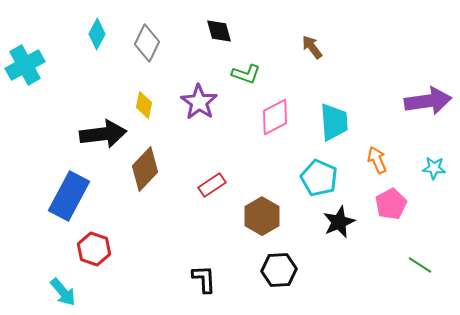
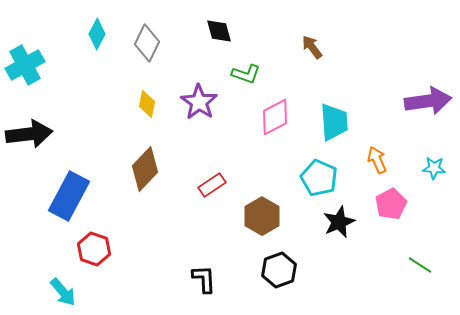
yellow diamond: moved 3 px right, 1 px up
black arrow: moved 74 px left
black hexagon: rotated 16 degrees counterclockwise
